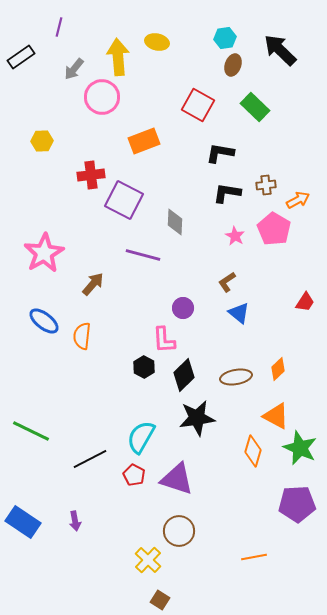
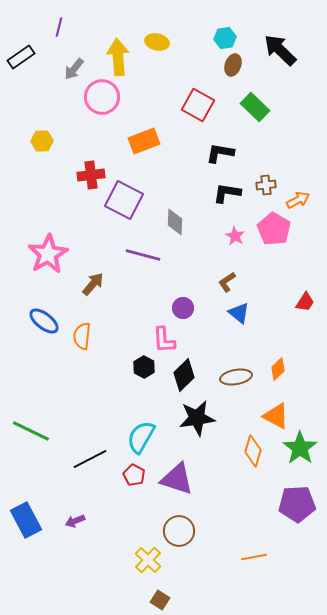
pink star at (44, 253): moved 4 px right, 1 px down
green star at (300, 448): rotated 12 degrees clockwise
purple arrow at (75, 521): rotated 78 degrees clockwise
blue rectangle at (23, 522): moved 3 px right, 2 px up; rotated 28 degrees clockwise
